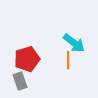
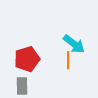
cyan arrow: moved 1 px down
gray rectangle: moved 2 px right, 5 px down; rotated 18 degrees clockwise
